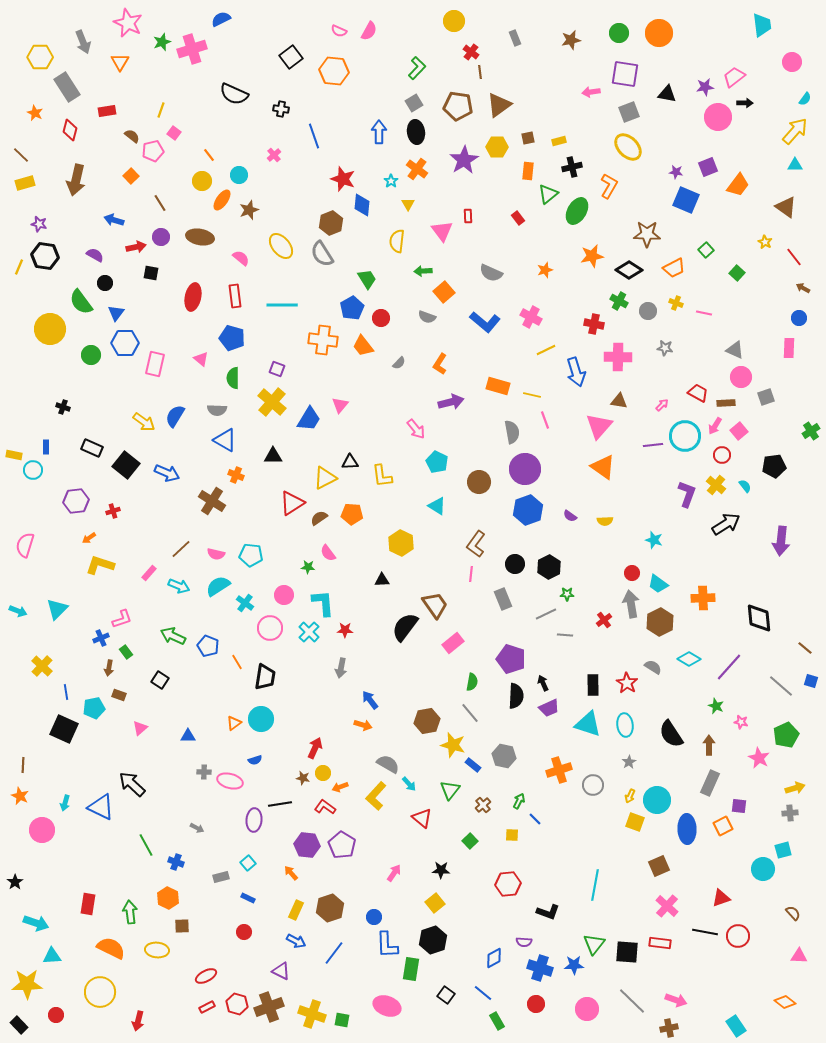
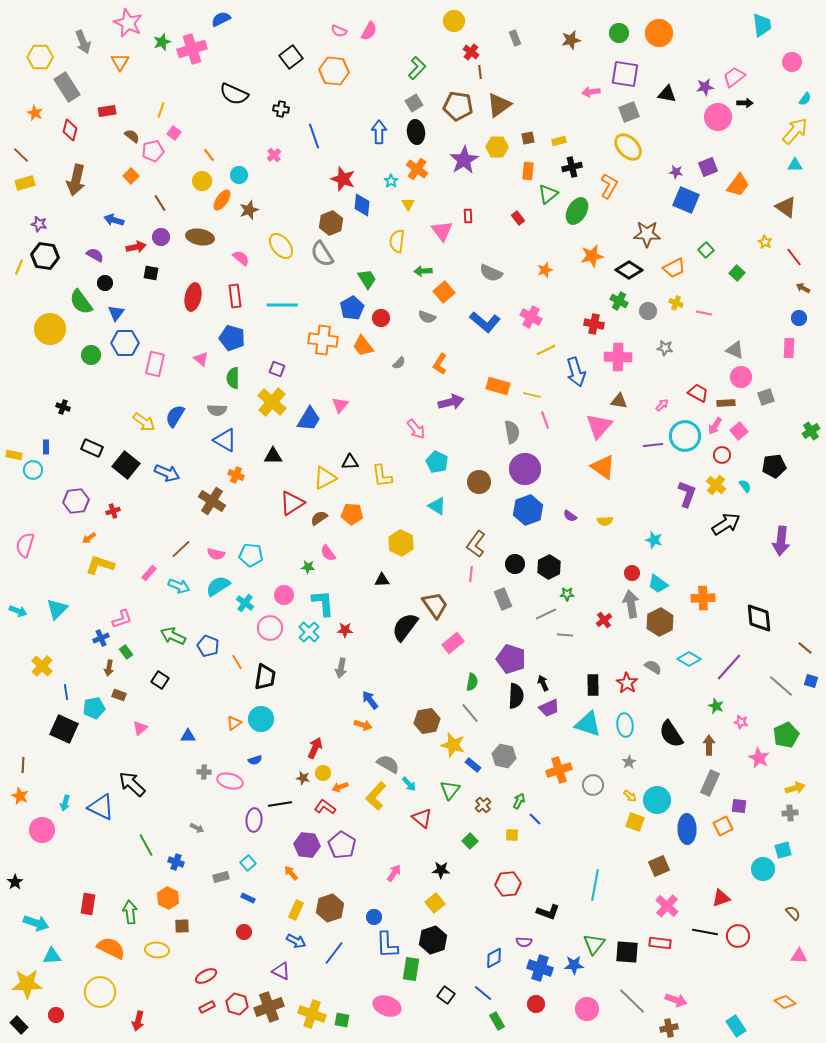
yellow arrow at (630, 796): rotated 72 degrees counterclockwise
